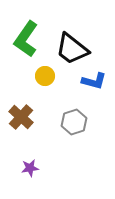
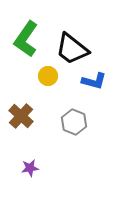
yellow circle: moved 3 px right
brown cross: moved 1 px up
gray hexagon: rotated 20 degrees counterclockwise
